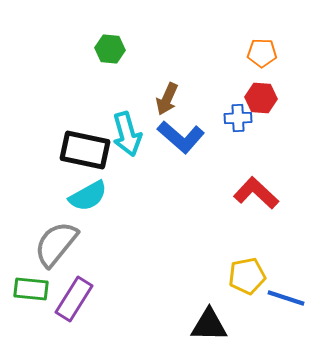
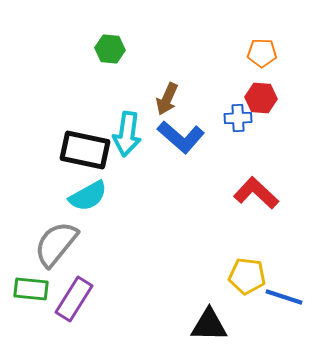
cyan arrow: rotated 24 degrees clockwise
yellow pentagon: rotated 18 degrees clockwise
blue line: moved 2 px left, 1 px up
